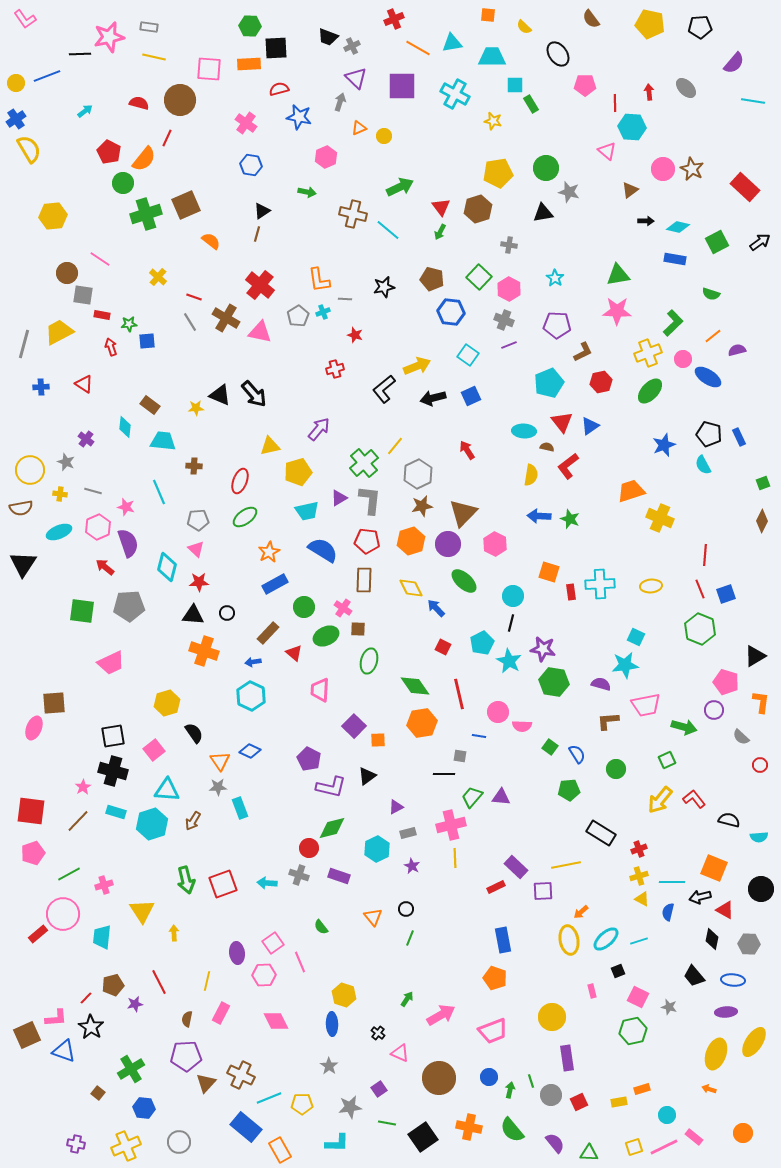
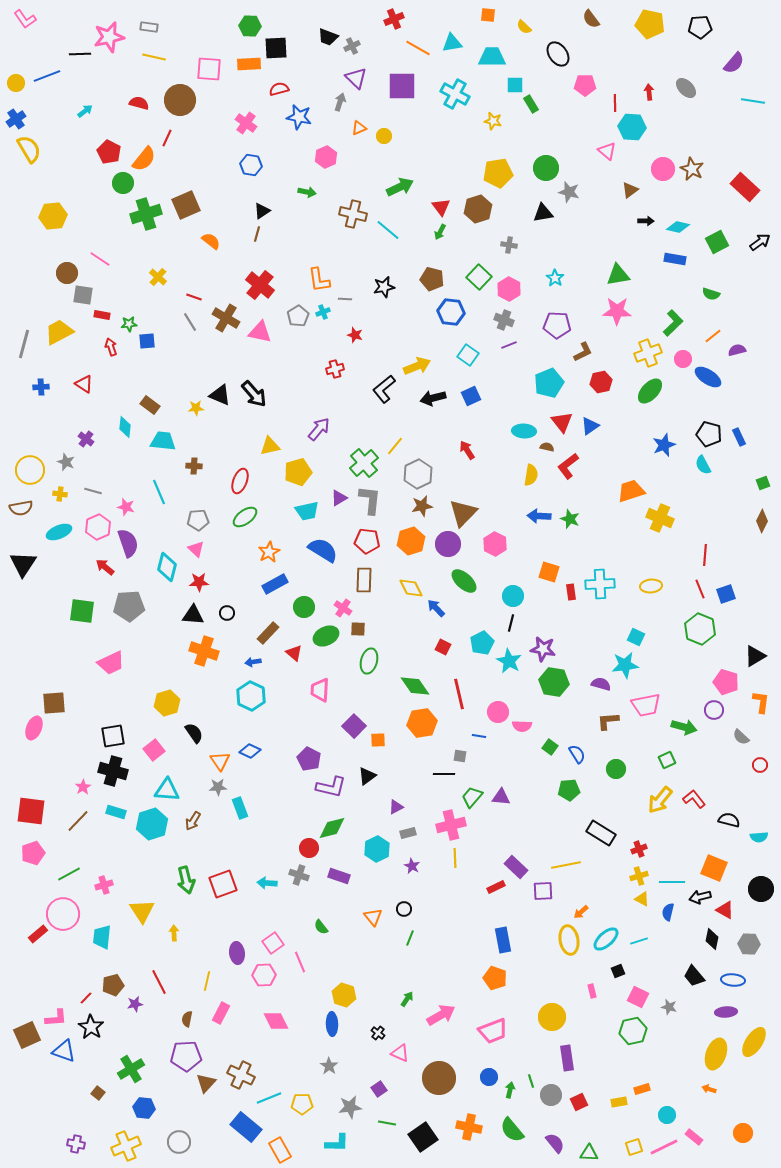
black circle at (406, 909): moved 2 px left
